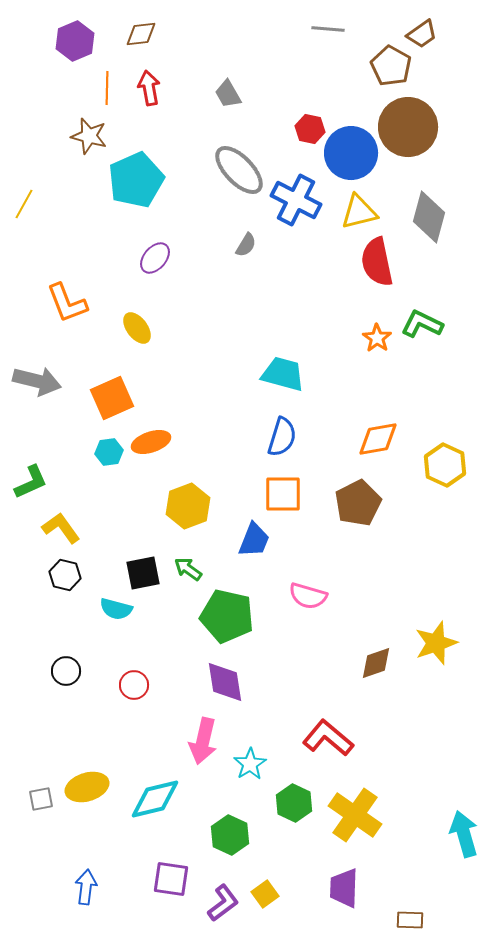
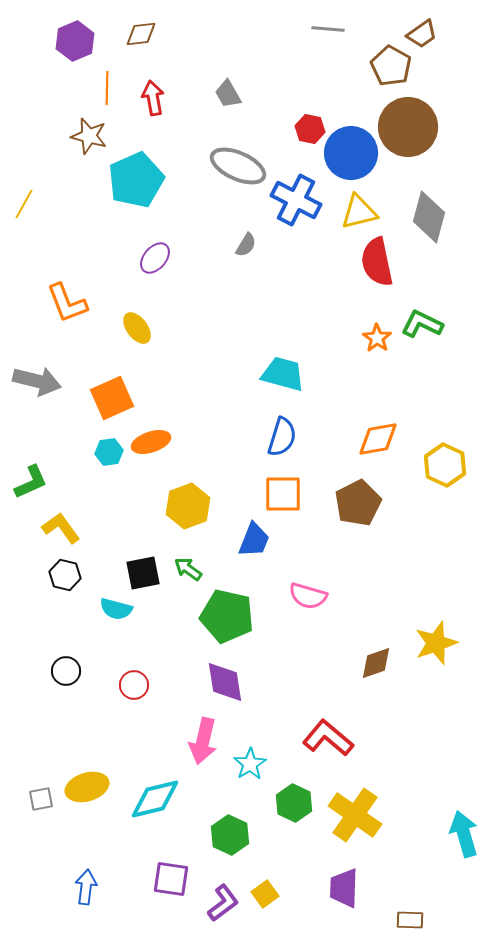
red arrow at (149, 88): moved 4 px right, 10 px down
gray ellipse at (239, 170): moved 1 px left, 4 px up; rotated 22 degrees counterclockwise
